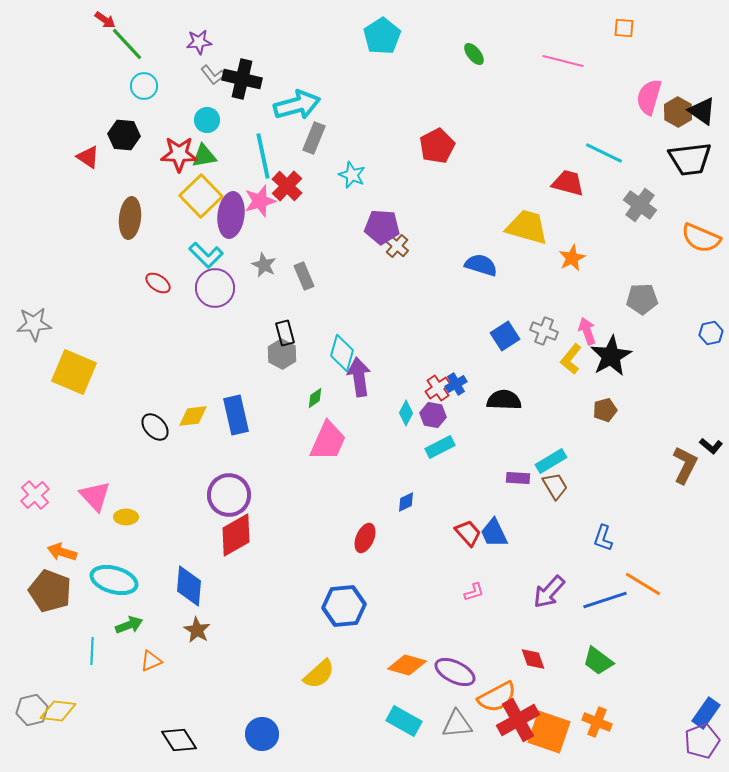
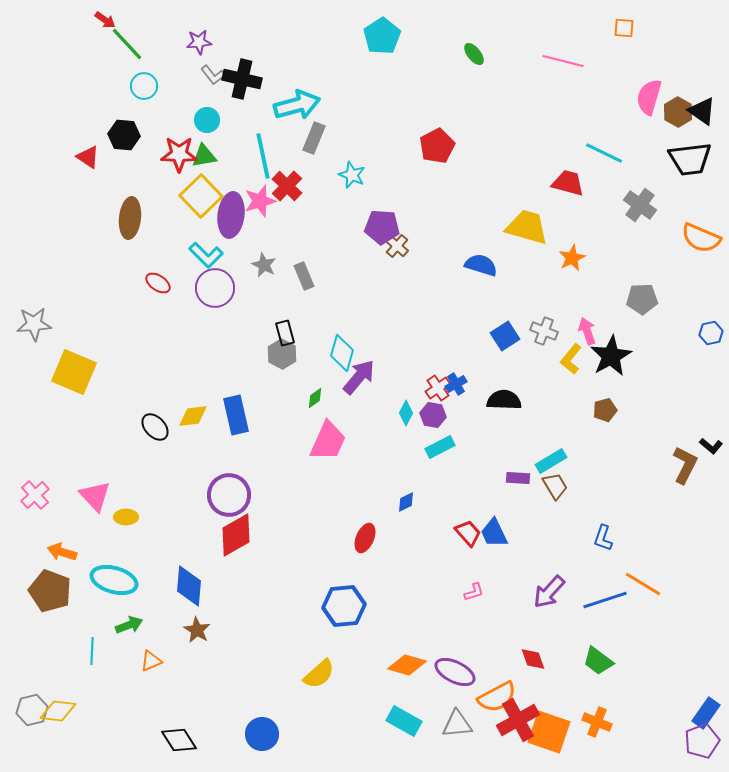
purple arrow at (359, 377): rotated 48 degrees clockwise
